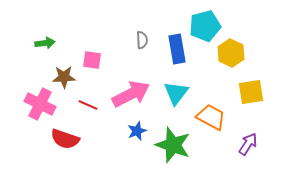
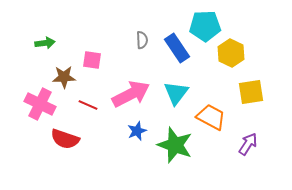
cyan pentagon: rotated 12 degrees clockwise
blue rectangle: moved 1 px up; rotated 24 degrees counterclockwise
green star: moved 2 px right
